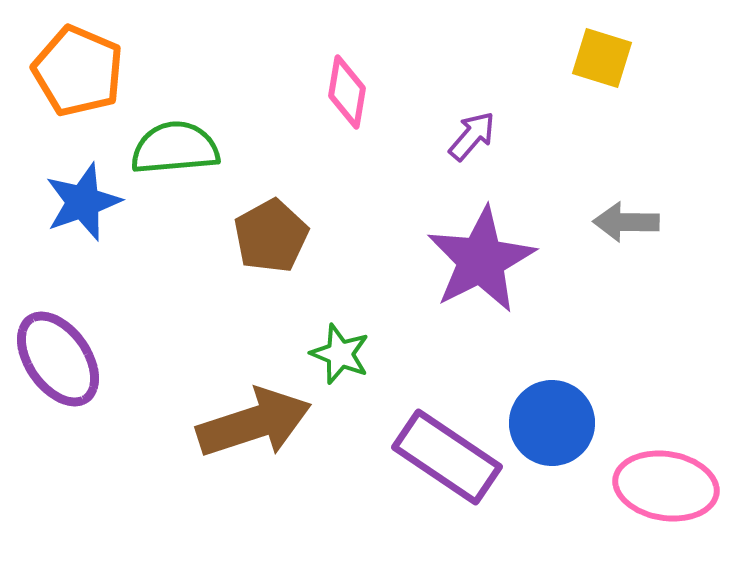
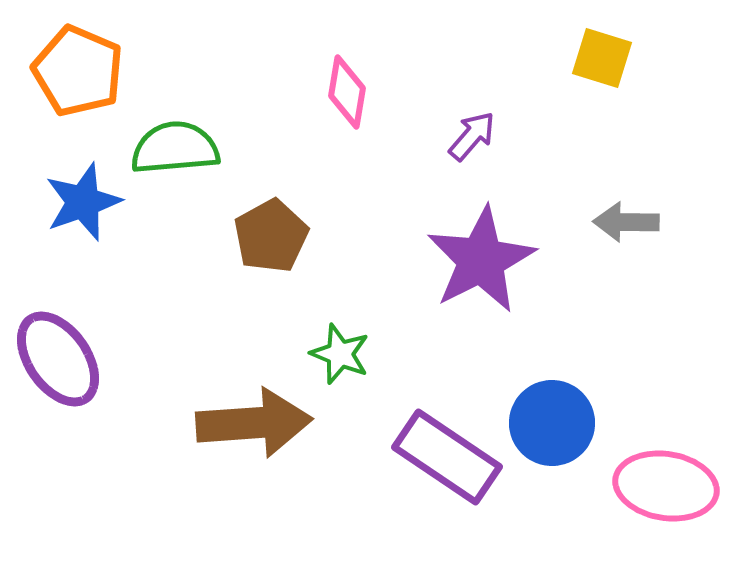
brown arrow: rotated 14 degrees clockwise
